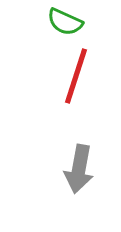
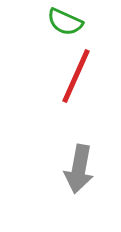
red line: rotated 6 degrees clockwise
